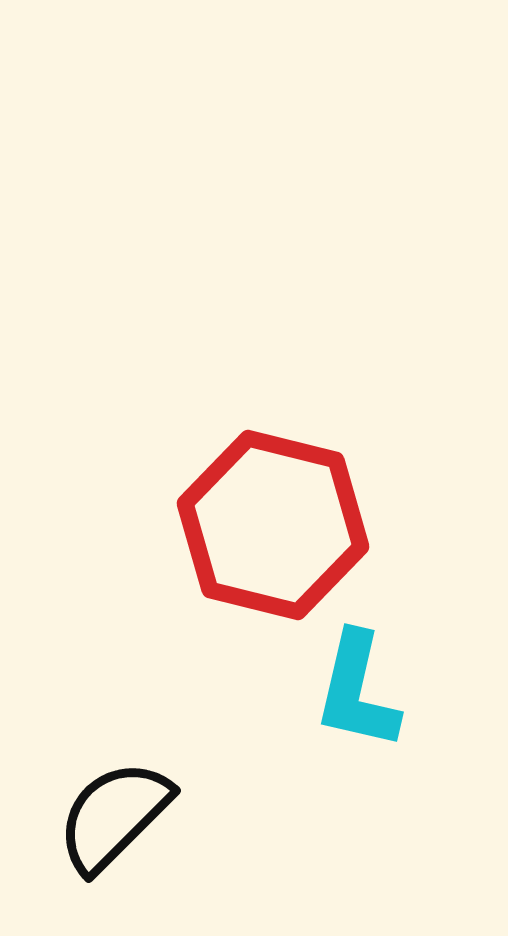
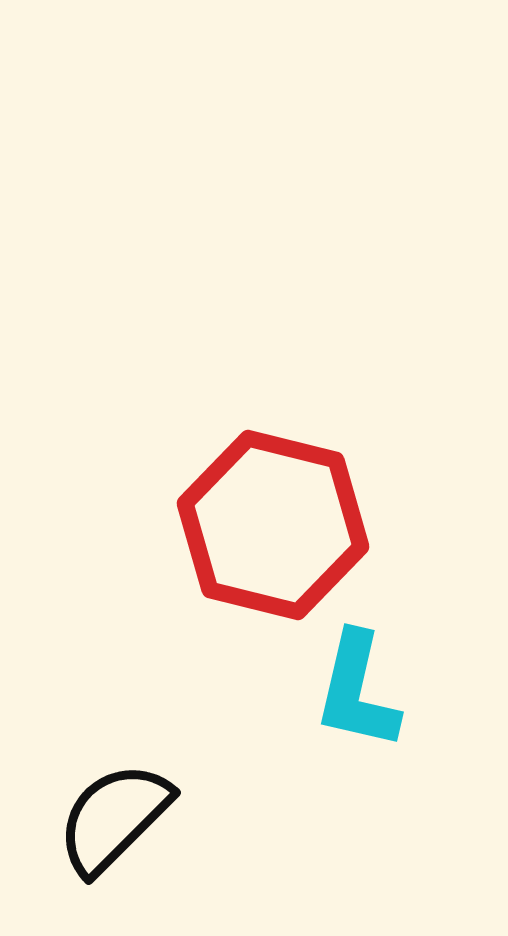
black semicircle: moved 2 px down
